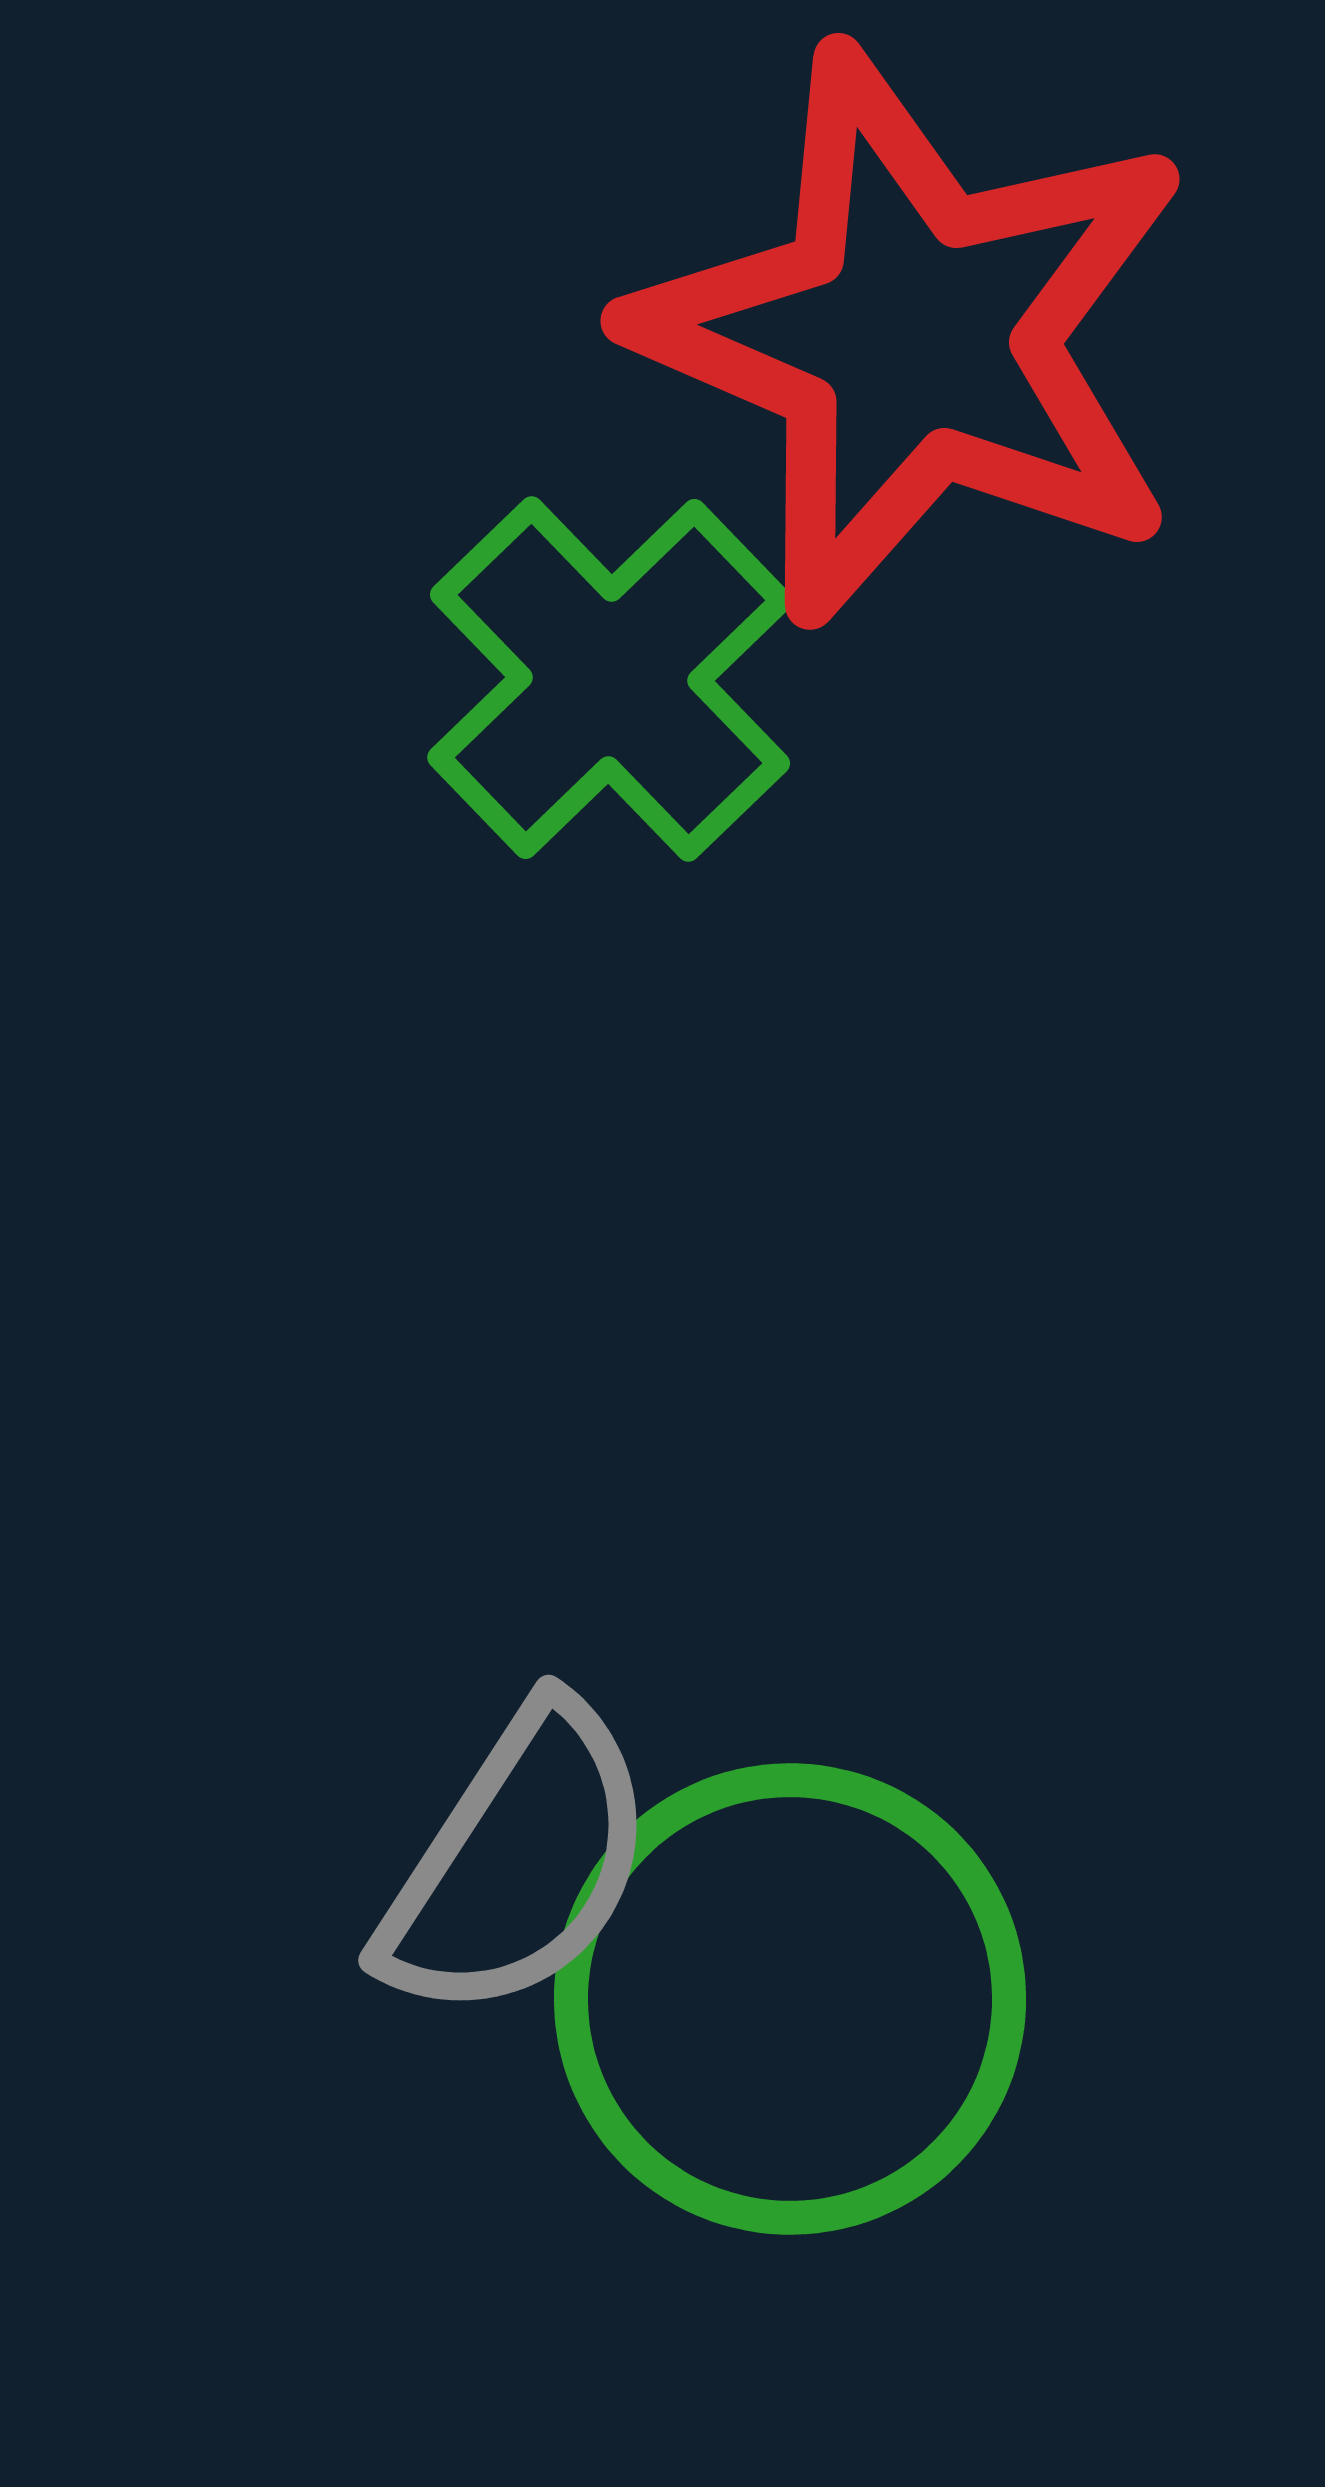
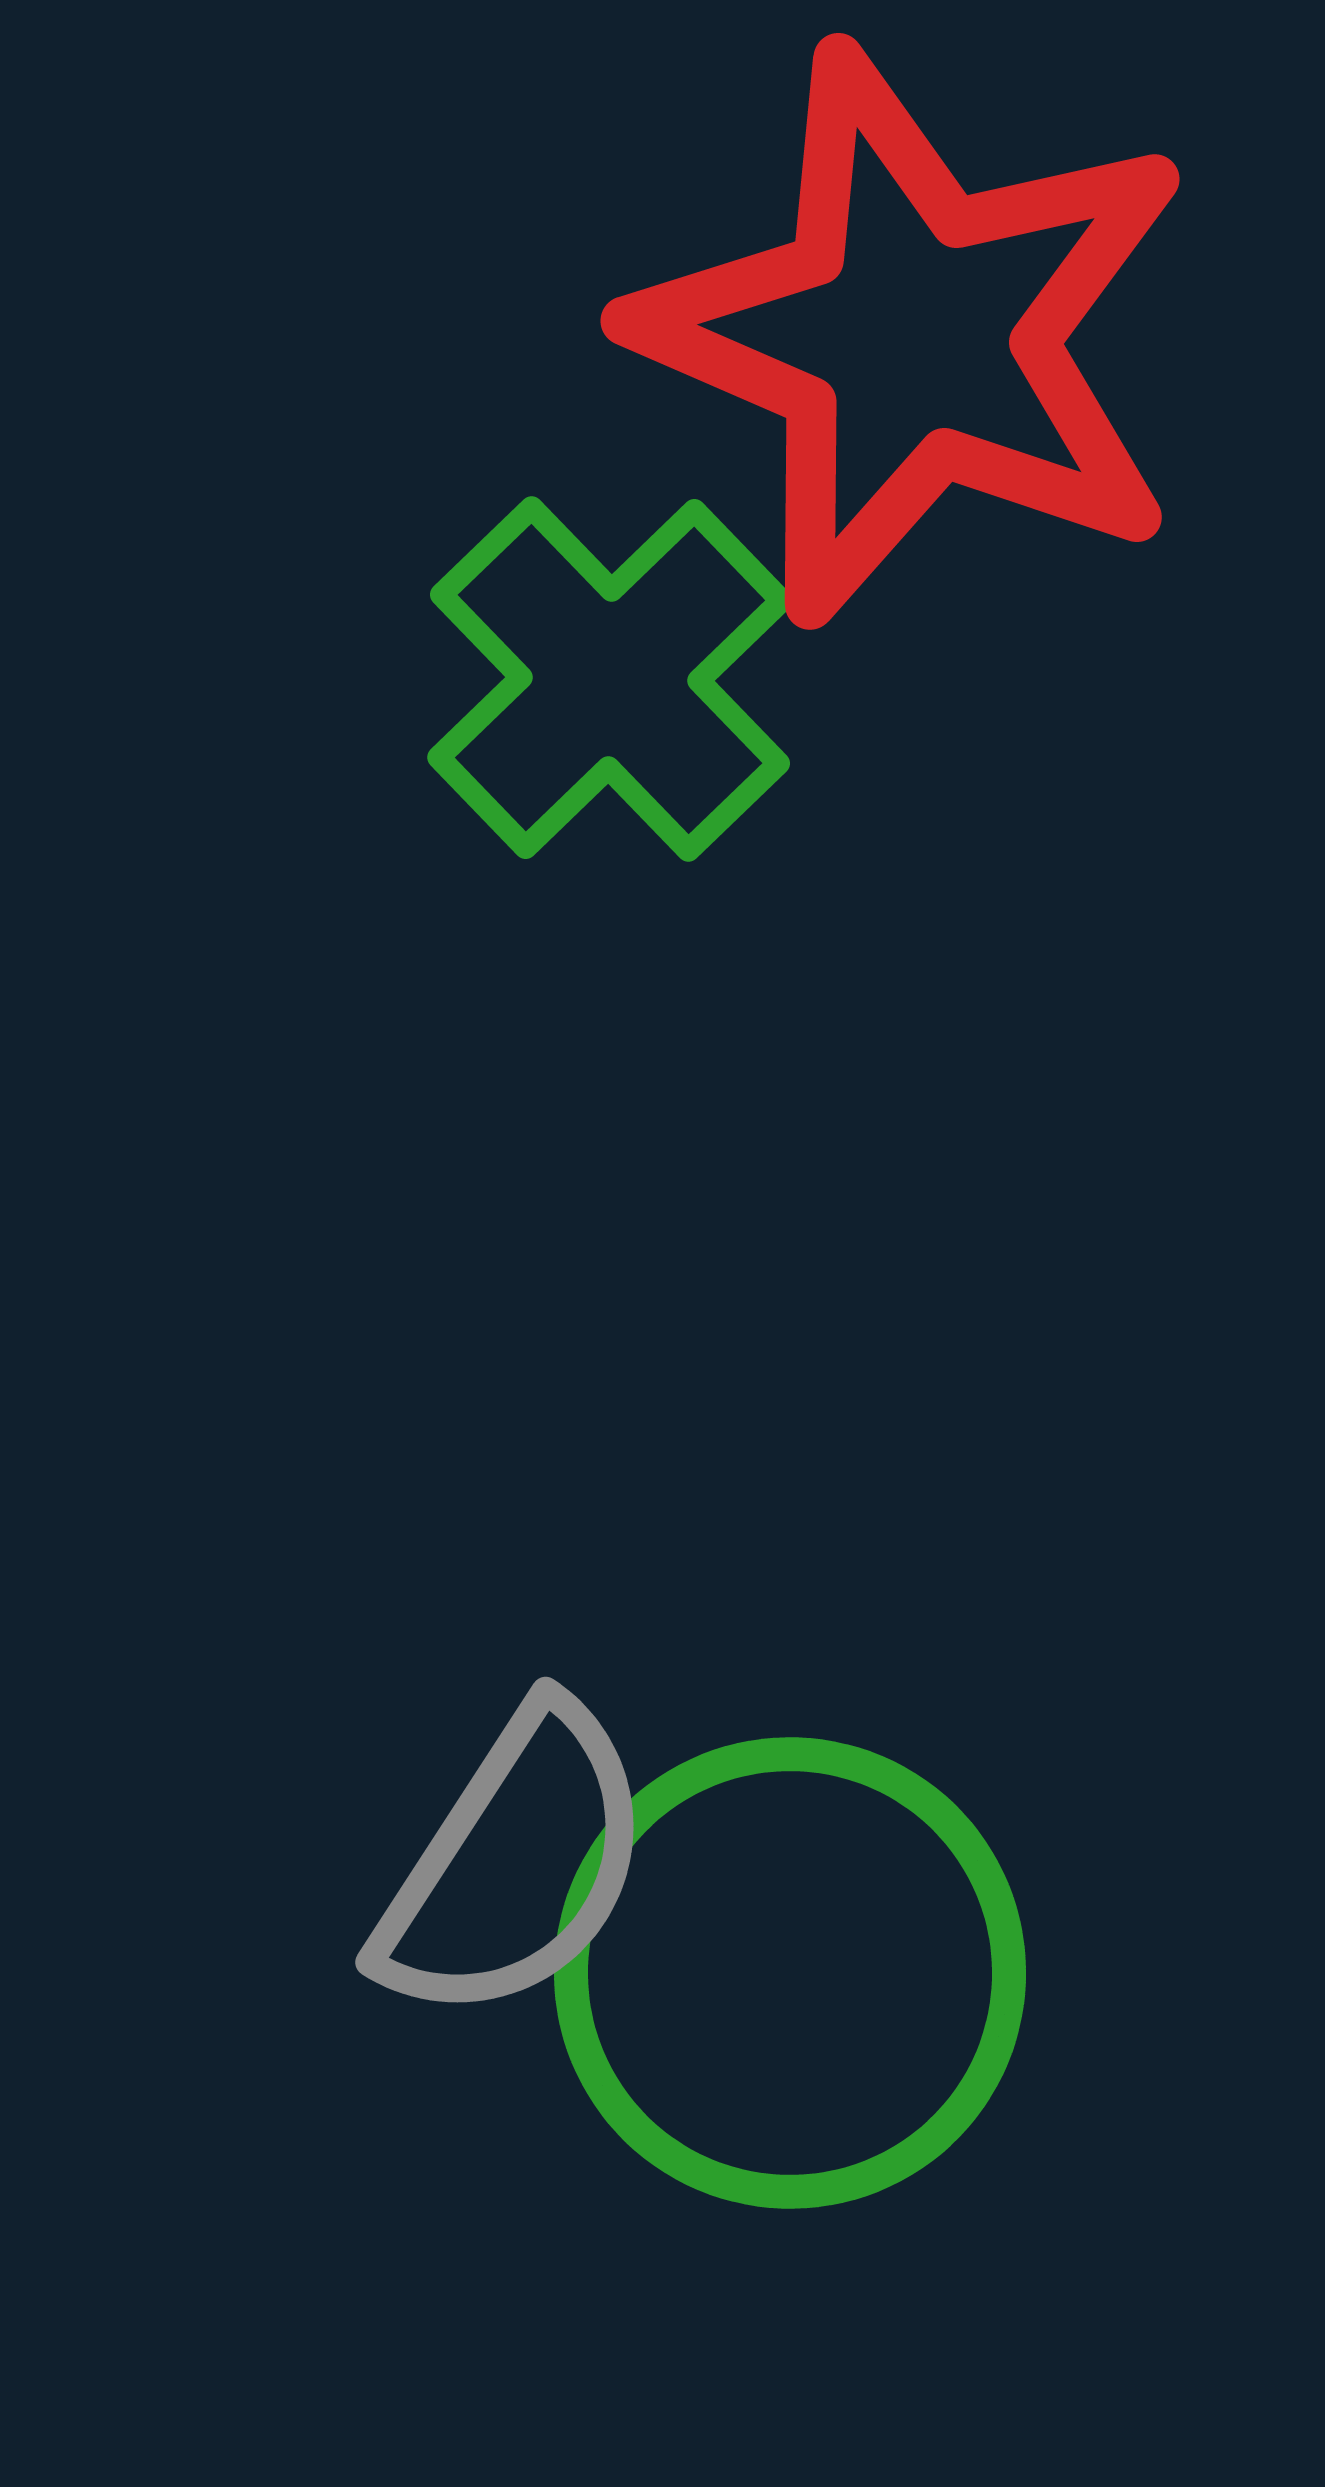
gray semicircle: moved 3 px left, 2 px down
green circle: moved 26 px up
